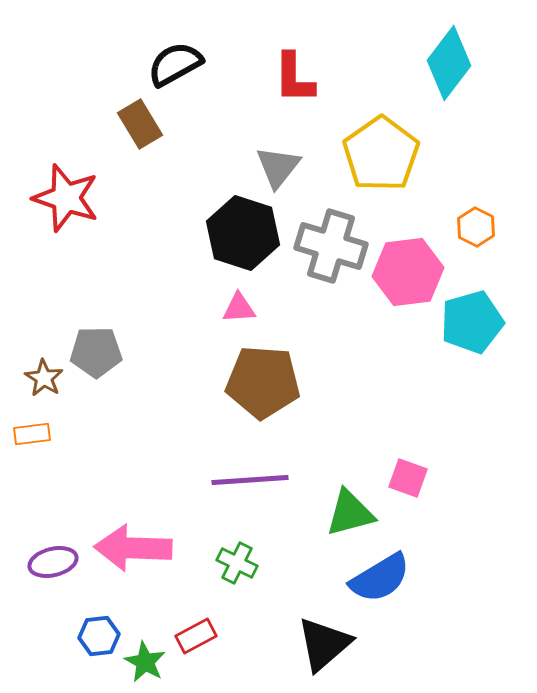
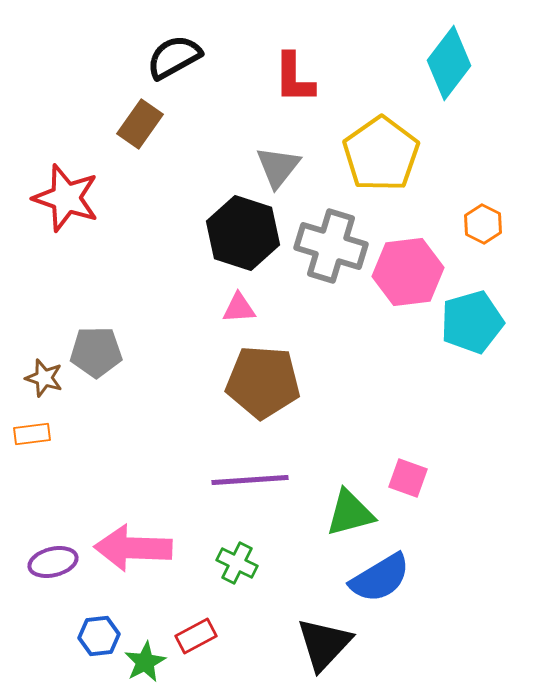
black semicircle: moved 1 px left, 7 px up
brown rectangle: rotated 66 degrees clockwise
orange hexagon: moved 7 px right, 3 px up
brown star: rotated 15 degrees counterclockwise
black triangle: rotated 6 degrees counterclockwise
green star: rotated 15 degrees clockwise
